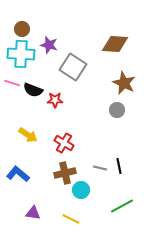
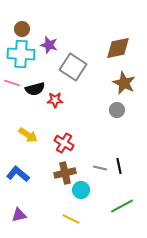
brown diamond: moved 3 px right, 4 px down; rotated 16 degrees counterclockwise
black semicircle: moved 2 px right, 1 px up; rotated 36 degrees counterclockwise
purple triangle: moved 14 px left, 2 px down; rotated 21 degrees counterclockwise
